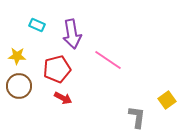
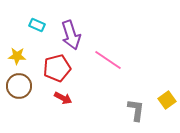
purple arrow: moved 1 px left, 1 px down; rotated 8 degrees counterclockwise
red pentagon: moved 1 px up
gray L-shape: moved 1 px left, 7 px up
